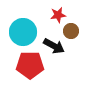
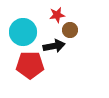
red star: moved 1 px left
brown circle: moved 1 px left, 1 px up
black arrow: rotated 40 degrees counterclockwise
